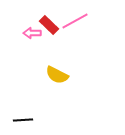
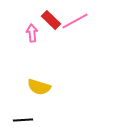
red rectangle: moved 2 px right, 5 px up
pink arrow: rotated 84 degrees clockwise
yellow semicircle: moved 18 px left, 12 px down; rotated 10 degrees counterclockwise
